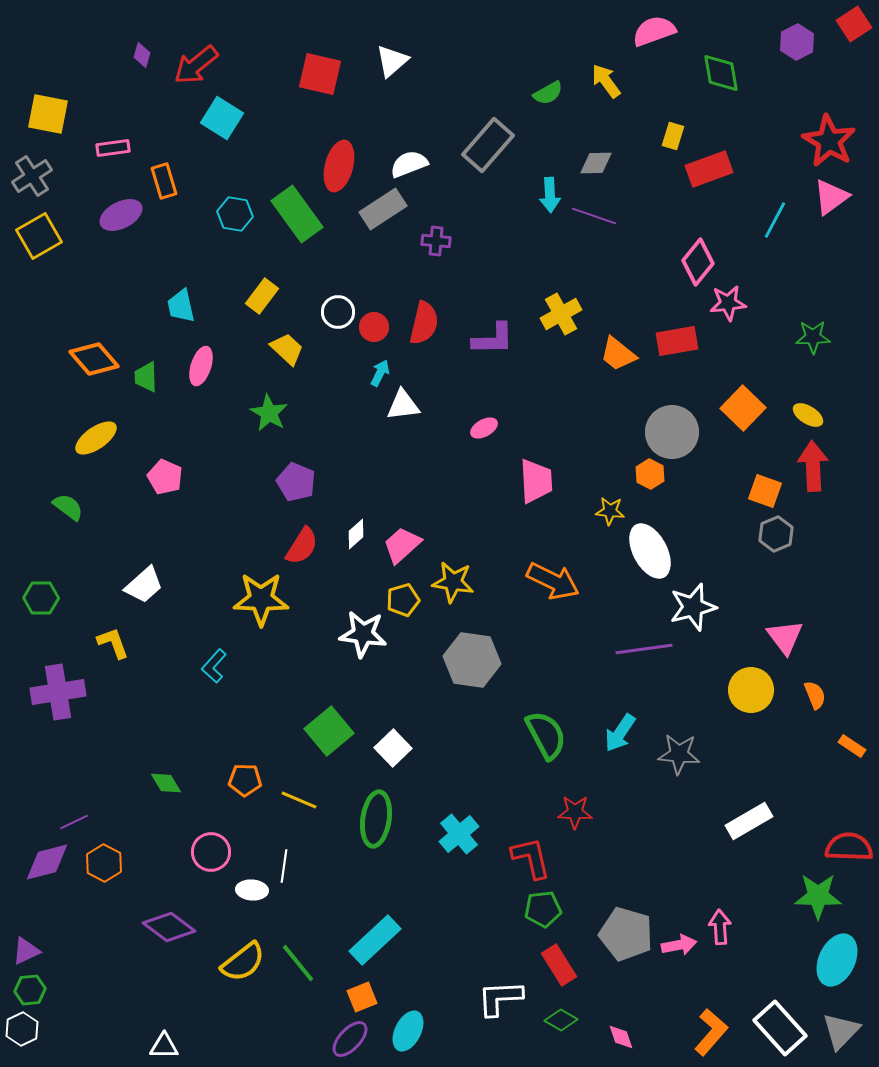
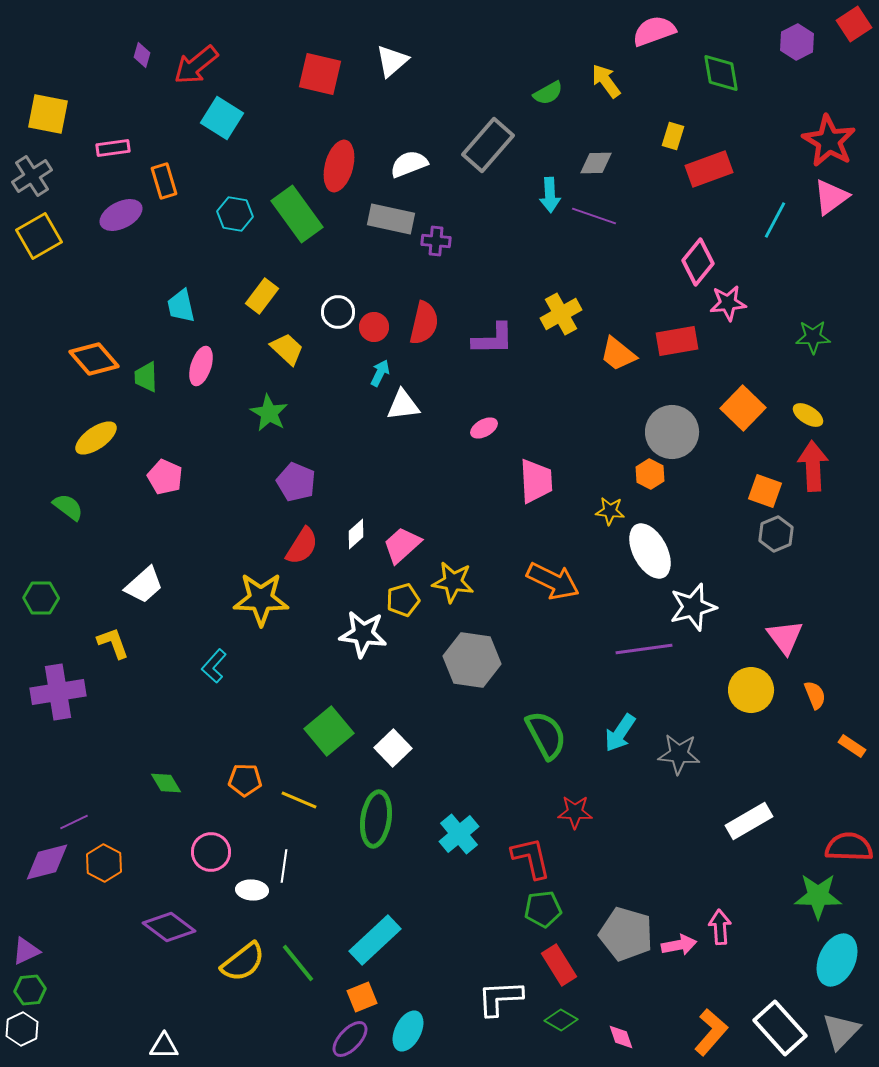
gray rectangle at (383, 209): moved 8 px right, 10 px down; rotated 45 degrees clockwise
